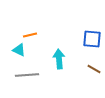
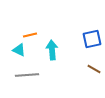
blue square: rotated 18 degrees counterclockwise
cyan arrow: moved 7 px left, 9 px up
